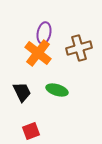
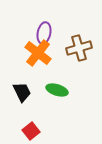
red square: rotated 18 degrees counterclockwise
